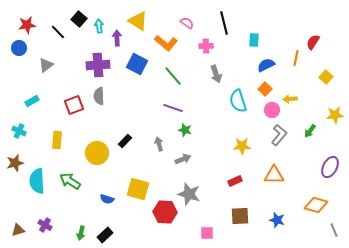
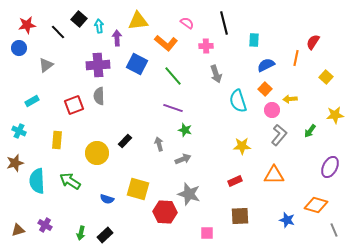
yellow triangle at (138, 21): rotated 40 degrees counterclockwise
blue star at (277, 220): moved 10 px right
